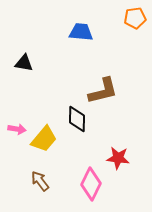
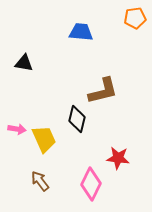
black diamond: rotated 12 degrees clockwise
yellow trapezoid: rotated 64 degrees counterclockwise
